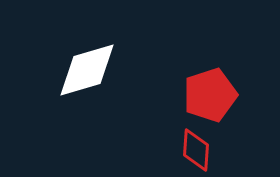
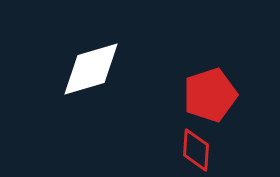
white diamond: moved 4 px right, 1 px up
